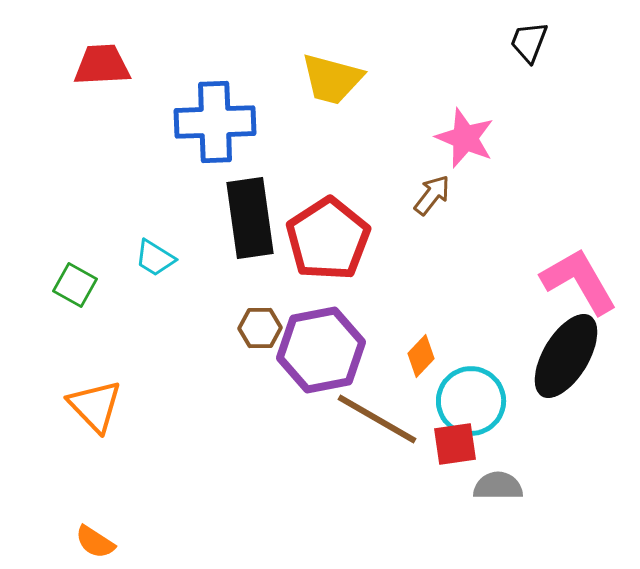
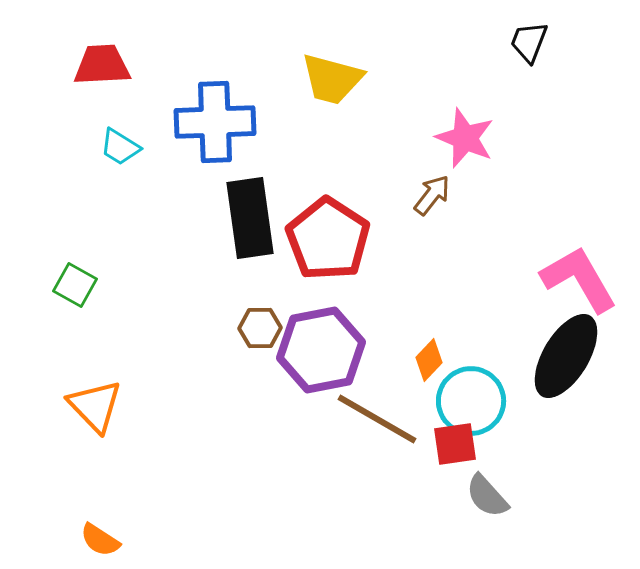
red pentagon: rotated 6 degrees counterclockwise
cyan trapezoid: moved 35 px left, 111 px up
pink L-shape: moved 2 px up
orange diamond: moved 8 px right, 4 px down
gray semicircle: moved 11 px left, 10 px down; rotated 132 degrees counterclockwise
orange semicircle: moved 5 px right, 2 px up
